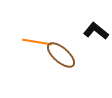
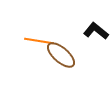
orange line: moved 2 px right, 1 px up
